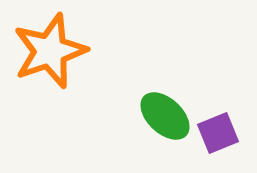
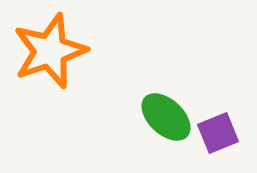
green ellipse: moved 1 px right, 1 px down
